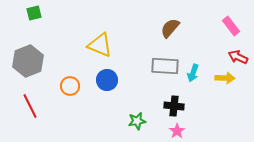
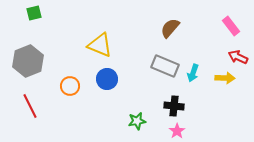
gray rectangle: rotated 20 degrees clockwise
blue circle: moved 1 px up
